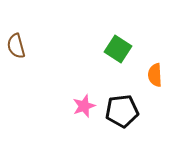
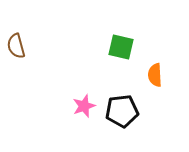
green square: moved 3 px right, 2 px up; rotated 20 degrees counterclockwise
